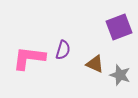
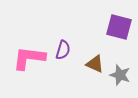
purple square: rotated 36 degrees clockwise
